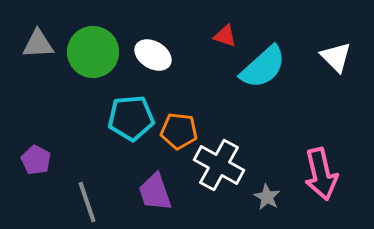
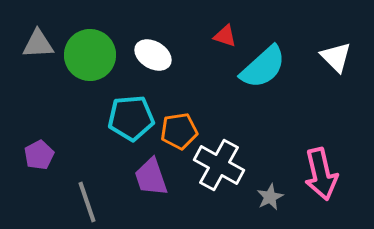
green circle: moved 3 px left, 3 px down
orange pentagon: rotated 15 degrees counterclockwise
purple pentagon: moved 3 px right, 5 px up; rotated 16 degrees clockwise
purple trapezoid: moved 4 px left, 15 px up
gray star: moved 3 px right; rotated 16 degrees clockwise
